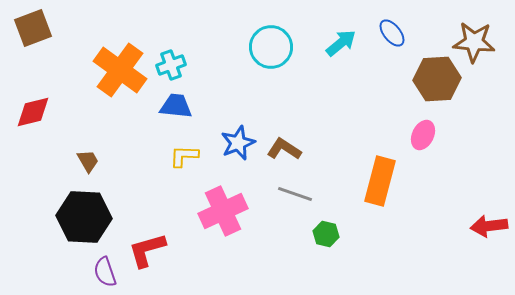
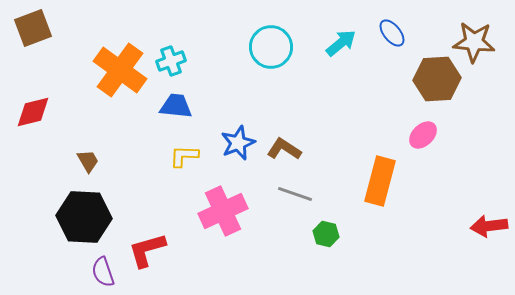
cyan cross: moved 4 px up
pink ellipse: rotated 20 degrees clockwise
purple semicircle: moved 2 px left
